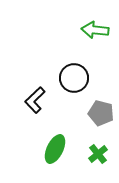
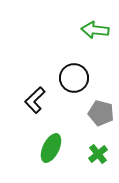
green ellipse: moved 4 px left, 1 px up
